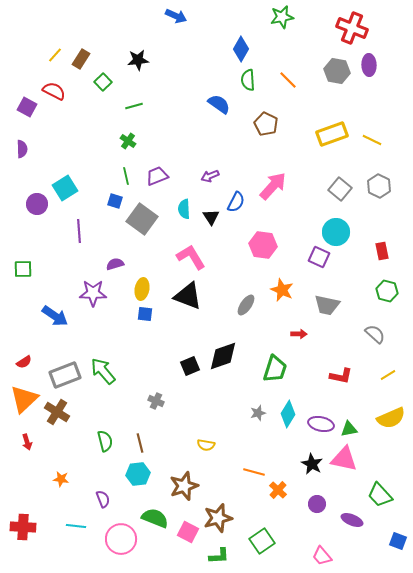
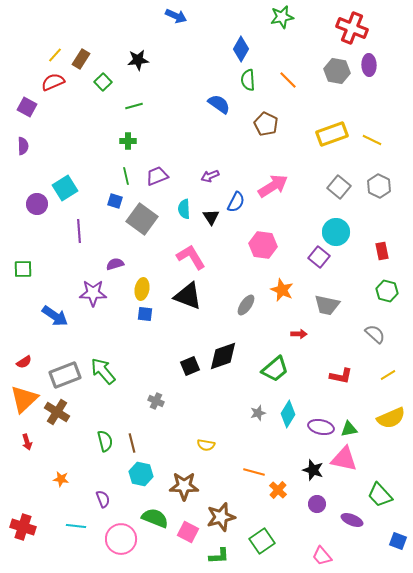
red semicircle at (54, 91): moved 1 px left, 9 px up; rotated 50 degrees counterclockwise
green cross at (128, 141): rotated 35 degrees counterclockwise
purple semicircle at (22, 149): moved 1 px right, 3 px up
pink arrow at (273, 186): rotated 16 degrees clockwise
gray square at (340, 189): moved 1 px left, 2 px up
purple square at (319, 257): rotated 15 degrees clockwise
green trapezoid at (275, 369): rotated 32 degrees clockwise
purple ellipse at (321, 424): moved 3 px down
brown line at (140, 443): moved 8 px left
black star at (312, 464): moved 1 px right, 6 px down; rotated 10 degrees counterclockwise
cyan hexagon at (138, 474): moved 3 px right; rotated 20 degrees clockwise
brown star at (184, 486): rotated 20 degrees clockwise
brown star at (218, 518): moved 3 px right, 1 px up
red cross at (23, 527): rotated 15 degrees clockwise
